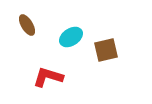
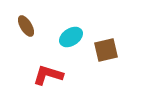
brown ellipse: moved 1 px left, 1 px down
red L-shape: moved 2 px up
